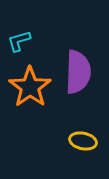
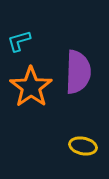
orange star: moved 1 px right
yellow ellipse: moved 5 px down
